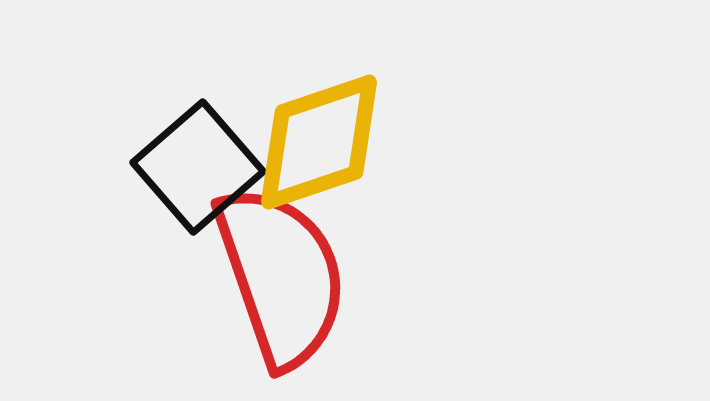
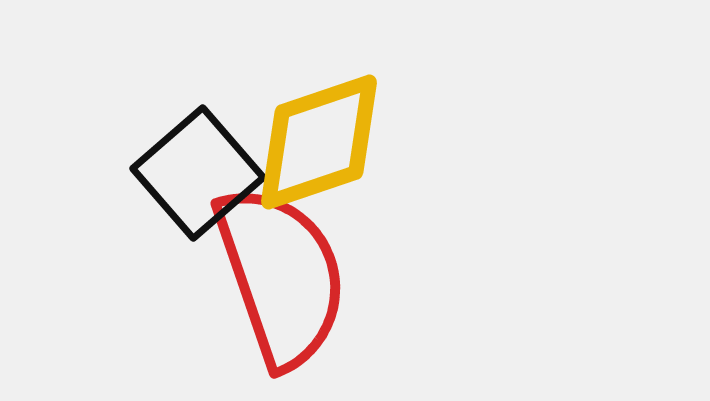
black square: moved 6 px down
